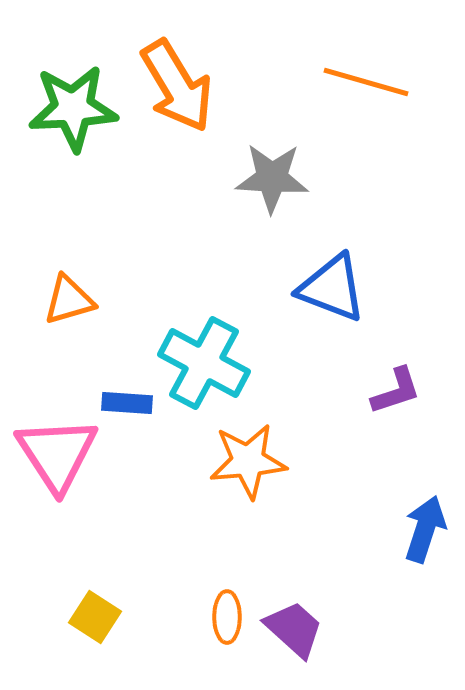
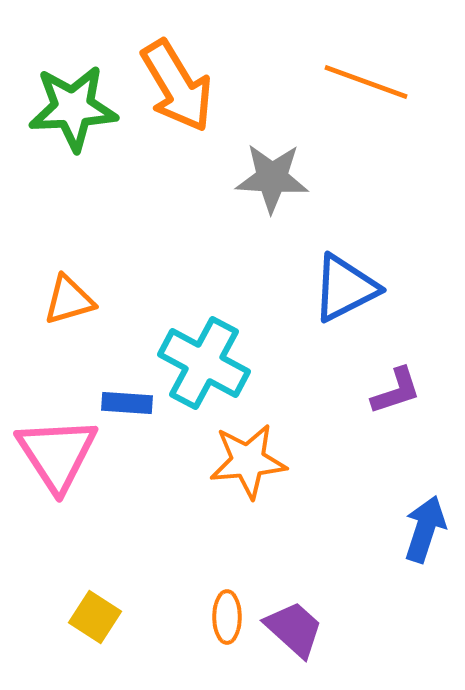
orange line: rotated 4 degrees clockwise
blue triangle: moved 13 px right; rotated 48 degrees counterclockwise
